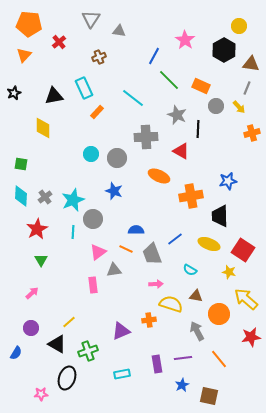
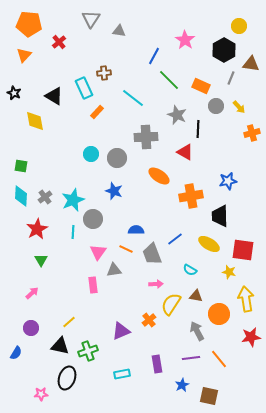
brown cross at (99, 57): moved 5 px right, 16 px down; rotated 16 degrees clockwise
gray line at (247, 88): moved 16 px left, 10 px up
black star at (14, 93): rotated 24 degrees counterclockwise
black triangle at (54, 96): rotated 42 degrees clockwise
yellow diamond at (43, 128): moved 8 px left, 7 px up; rotated 10 degrees counterclockwise
red triangle at (181, 151): moved 4 px right, 1 px down
green square at (21, 164): moved 2 px down
orange ellipse at (159, 176): rotated 10 degrees clockwise
yellow ellipse at (209, 244): rotated 10 degrees clockwise
red square at (243, 250): rotated 25 degrees counterclockwise
pink triangle at (98, 252): rotated 18 degrees counterclockwise
yellow arrow at (246, 299): rotated 40 degrees clockwise
yellow semicircle at (171, 304): rotated 75 degrees counterclockwise
orange cross at (149, 320): rotated 32 degrees counterclockwise
black triangle at (57, 344): moved 3 px right, 2 px down; rotated 18 degrees counterclockwise
purple line at (183, 358): moved 8 px right
